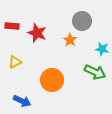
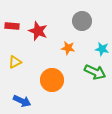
red star: moved 1 px right, 2 px up
orange star: moved 2 px left, 8 px down; rotated 24 degrees counterclockwise
